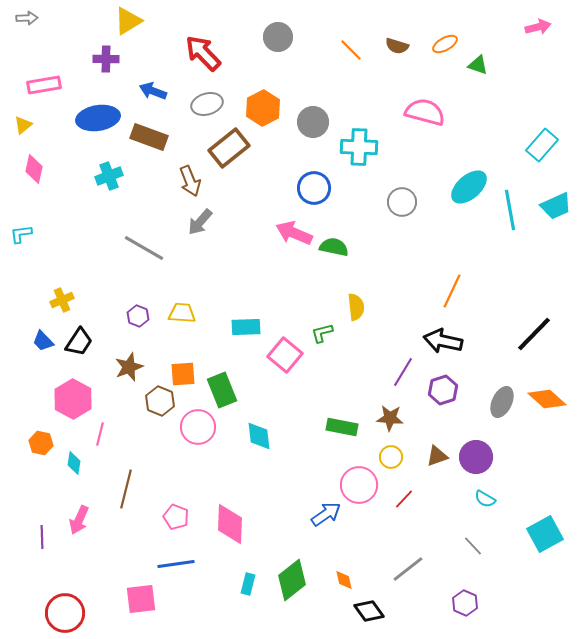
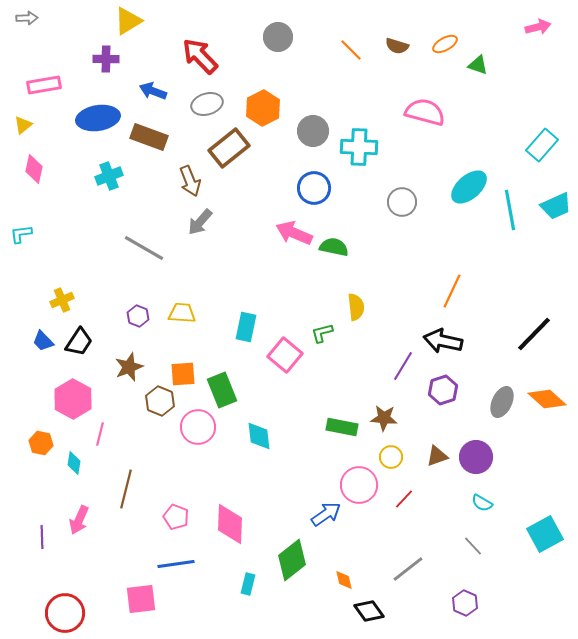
red arrow at (203, 53): moved 3 px left, 3 px down
gray circle at (313, 122): moved 9 px down
cyan rectangle at (246, 327): rotated 76 degrees counterclockwise
purple line at (403, 372): moved 6 px up
brown star at (390, 418): moved 6 px left
cyan semicircle at (485, 499): moved 3 px left, 4 px down
green diamond at (292, 580): moved 20 px up
